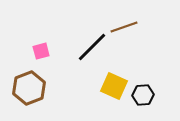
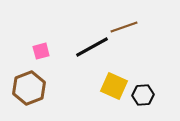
black line: rotated 16 degrees clockwise
